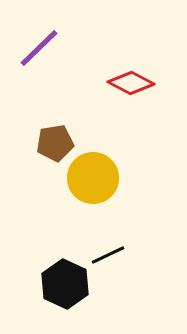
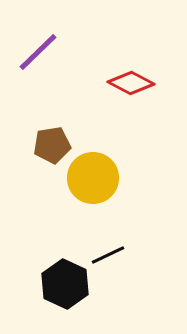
purple line: moved 1 px left, 4 px down
brown pentagon: moved 3 px left, 2 px down
